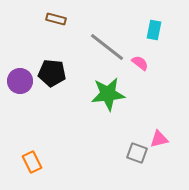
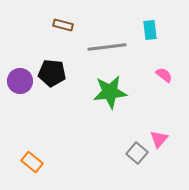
brown rectangle: moved 7 px right, 6 px down
cyan rectangle: moved 4 px left; rotated 18 degrees counterclockwise
gray line: rotated 45 degrees counterclockwise
pink semicircle: moved 24 px right, 12 px down
green star: moved 2 px right, 2 px up
pink triangle: rotated 36 degrees counterclockwise
gray square: rotated 20 degrees clockwise
orange rectangle: rotated 25 degrees counterclockwise
